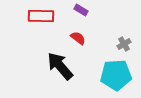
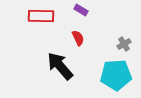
red semicircle: rotated 28 degrees clockwise
